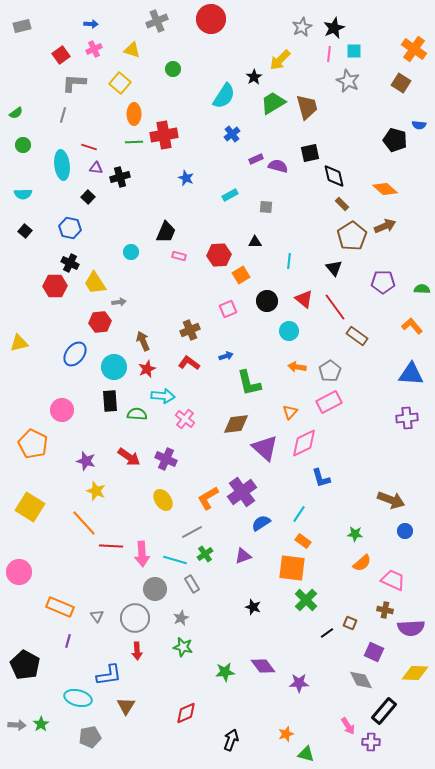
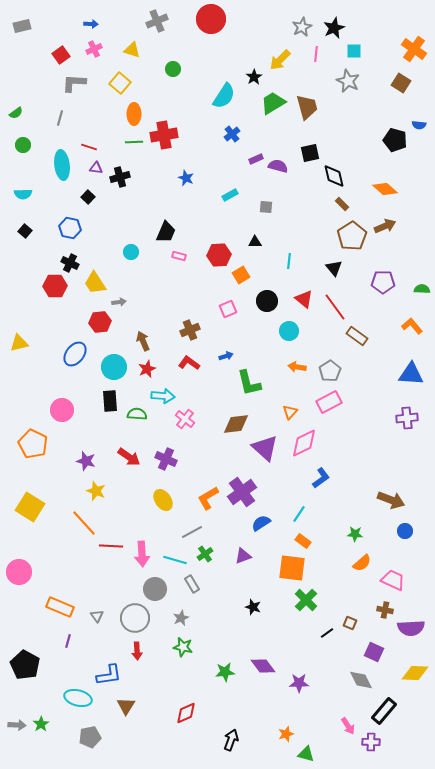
pink line at (329, 54): moved 13 px left
gray line at (63, 115): moved 3 px left, 3 px down
blue L-shape at (321, 478): rotated 110 degrees counterclockwise
